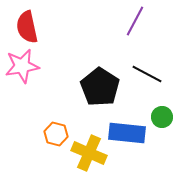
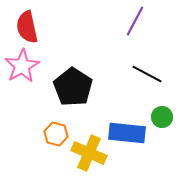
pink star: rotated 20 degrees counterclockwise
black pentagon: moved 27 px left
